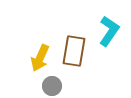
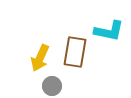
cyan L-shape: rotated 68 degrees clockwise
brown rectangle: moved 1 px right, 1 px down
